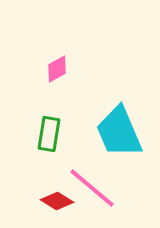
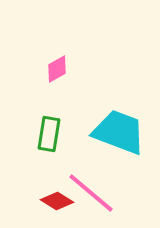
cyan trapezoid: rotated 134 degrees clockwise
pink line: moved 1 px left, 5 px down
